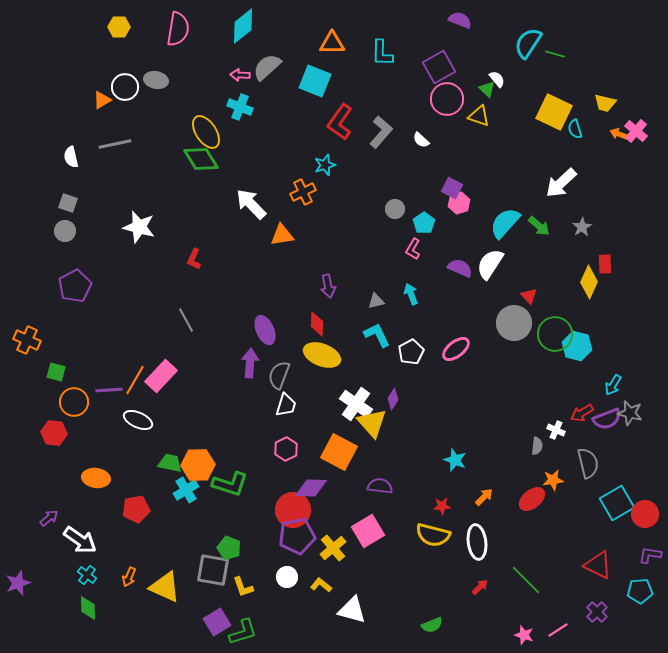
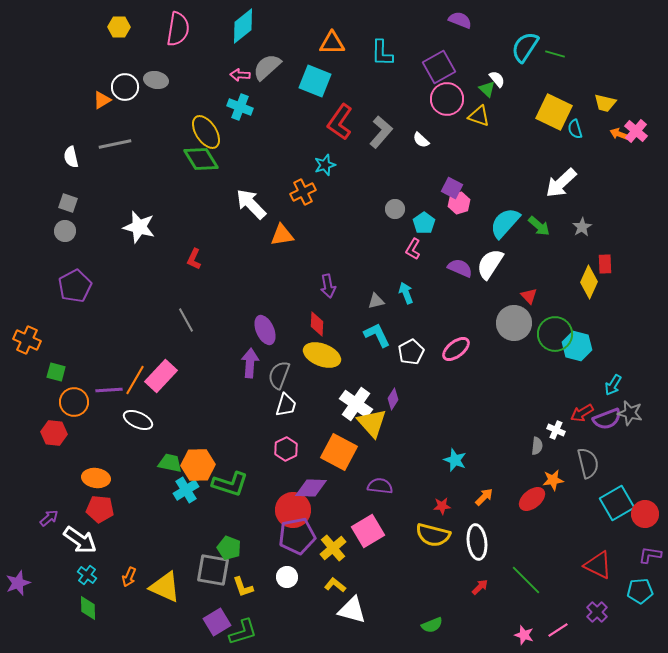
cyan semicircle at (528, 43): moved 3 px left, 4 px down
cyan arrow at (411, 294): moved 5 px left, 1 px up
red pentagon at (136, 509): moved 36 px left; rotated 16 degrees clockwise
yellow L-shape at (321, 585): moved 14 px right
